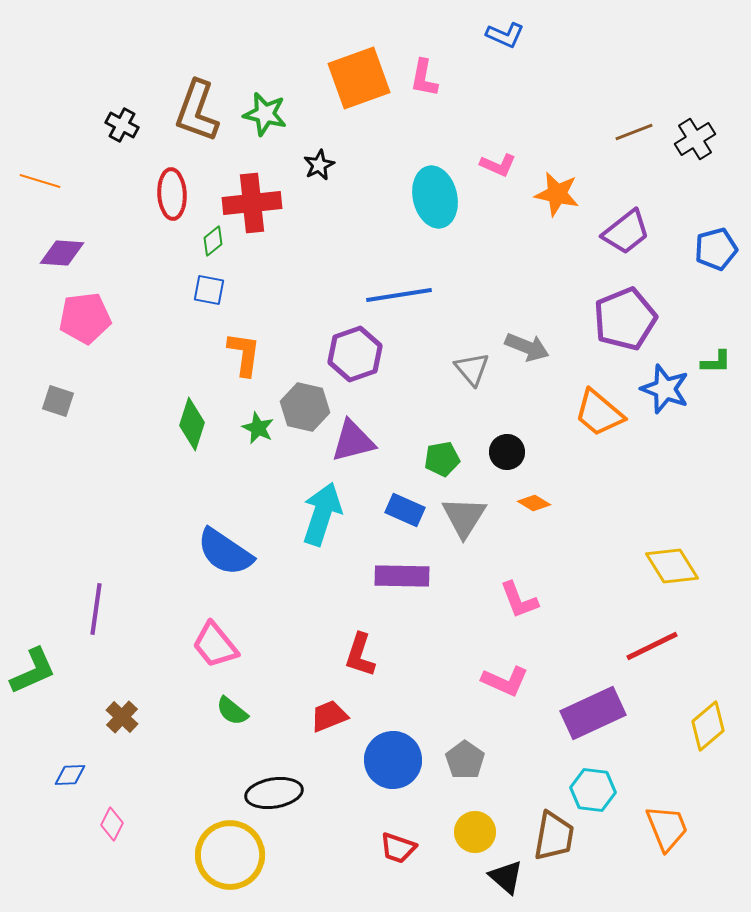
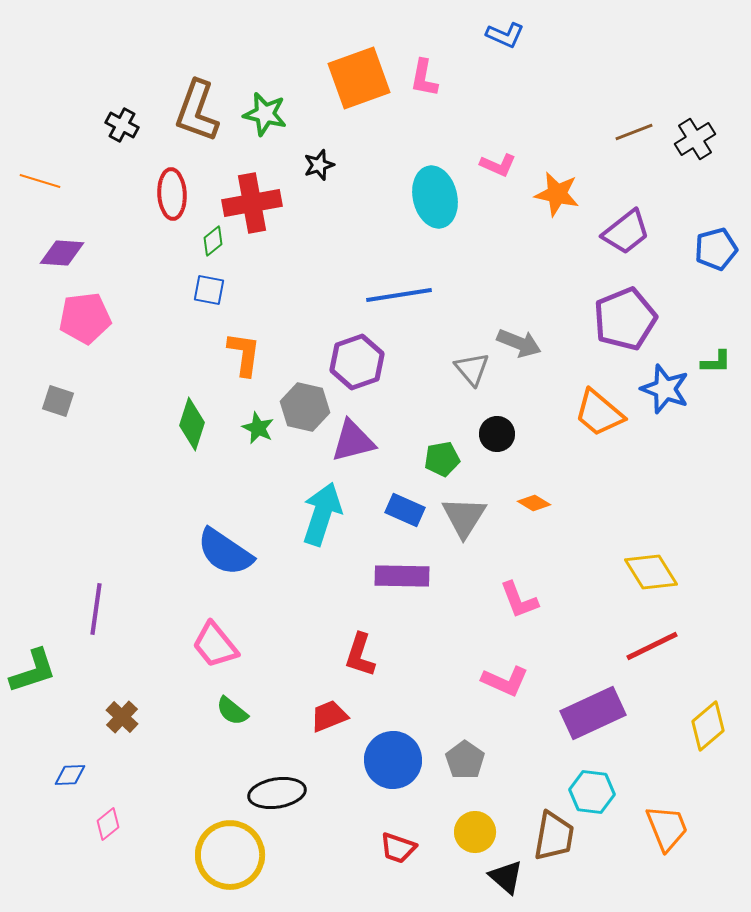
black star at (319, 165): rotated 8 degrees clockwise
red cross at (252, 203): rotated 4 degrees counterclockwise
gray arrow at (527, 347): moved 8 px left, 4 px up
purple hexagon at (355, 354): moved 2 px right, 8 px down
black circle at (507, 452): moved 10 px left, 18 px up
yellow diamond at (672, 566): moved 21 px left, 6 px down
green L-shape at (33, 671): rotated 6 degrees clockwise
cyan hexagon at (593, 790): moved 1 px left, 2 px down
black ellipse at (274, 793): moved 3 px right
pink diamond at (112, 824): moved 4 px left; rotated 24 degrees clockwise
